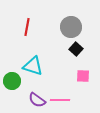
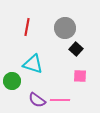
gray circle: moved 6 px left, 1 px down
cyan triangle: moved 2 px up
pink square: moved 3 px left
